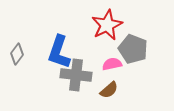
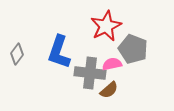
red star: moved 1 px left, 1 px down
gray cross: moved 14 px right, 2 px up
